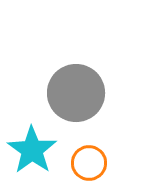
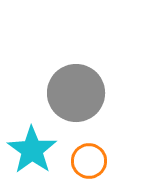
orange circle: moved 2 px up
